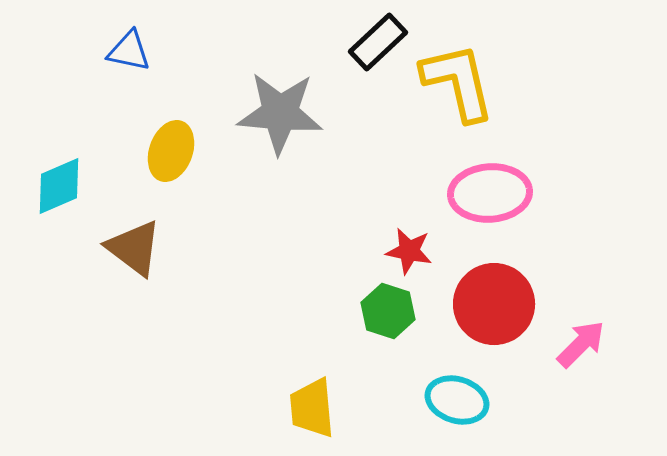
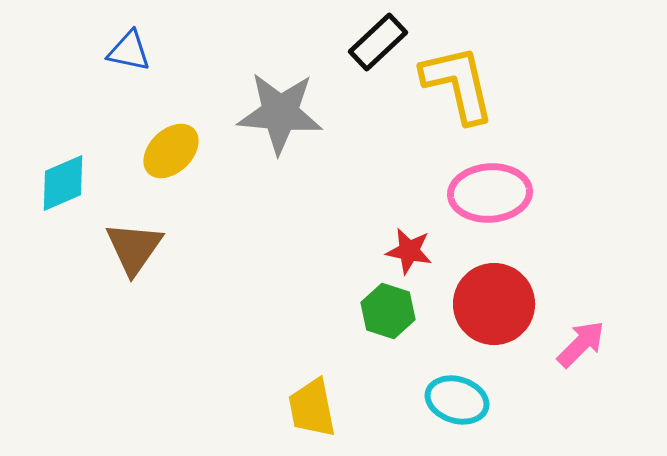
yellow L-shape: moved 2 px down
yellow ellipse: rotated 26 degrees clockwise
cyan diamond: moved 4 px right, 3 px up
brown triangle: rotated 28 degrees clockwise
yellow trapezoid: rotated 6 degrees counterclockwise
